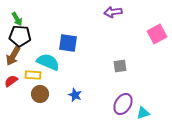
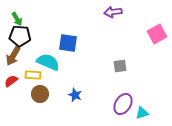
cyan triangle: moved 1 px left
